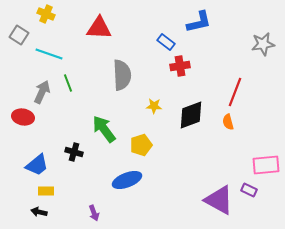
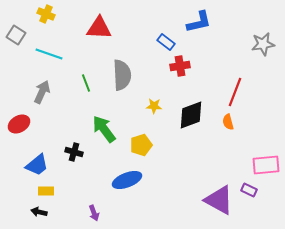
gray square: moved 3 px left
green line: moved 18 px right
red ellipse: moved 4 px left, 7 px down; rotated 40 degrees counterclockwise
